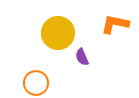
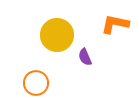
yellow circle: moved 1 px left, 2 px down
purple semicircle: moved 3 px right
